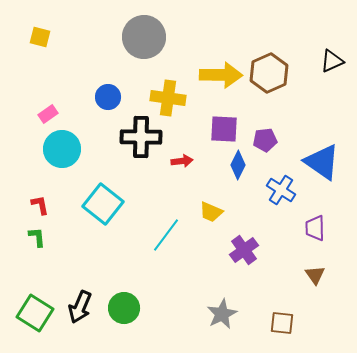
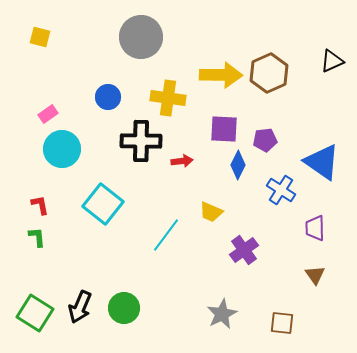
gray circle: moved 3 px left
black cross: moved 4 px down
